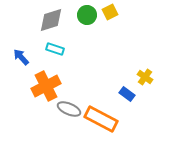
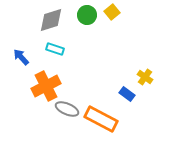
yellow square: moved 2 px right; rotated 14 degrees counterclockwise
gray ellipse: moved 2 px left
